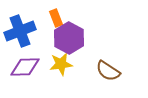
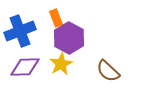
yellow star: rotated 20 degrees counterclockwise
brown semicircle: rotated 10 degrees clockwise
